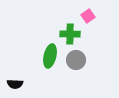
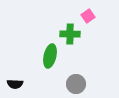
gray circle: moved 24 px down
